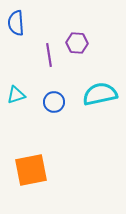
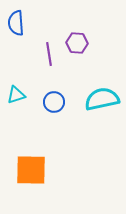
purple line: moved 1 px up
cyan semicircle: moved 2 px right, 5 px down
orange square: rotated 12 degrees clockwise
